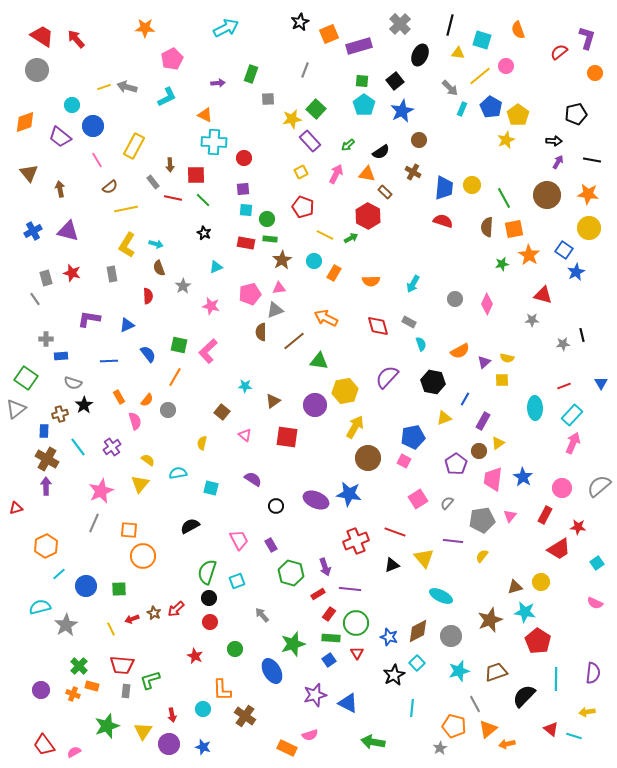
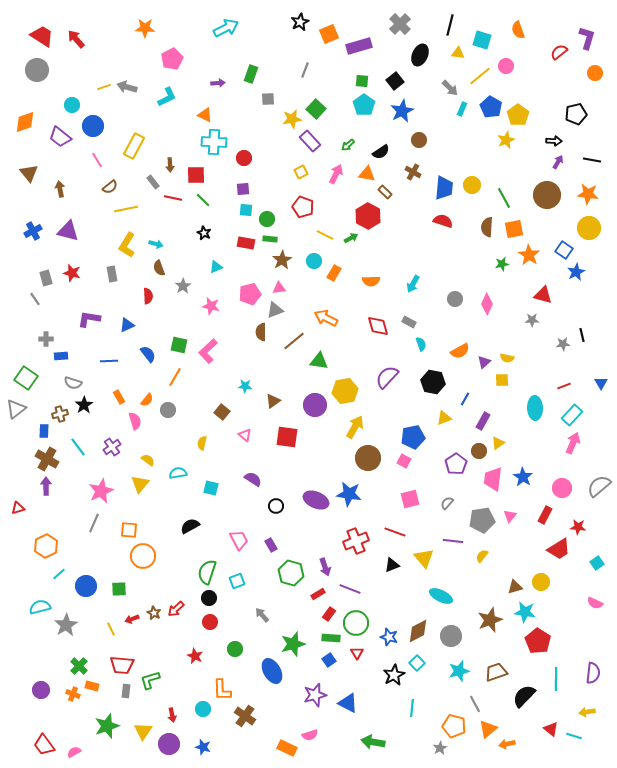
pink square at (418, 499): moved 8 px left; rotated 18 degrees clockwise
red triangle at (16, 508): moved 2 px right
purple line at (350, 589): rotated 15 degrees clockwise
